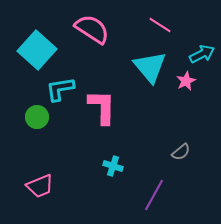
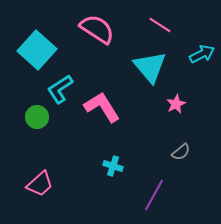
pink semicircle: moved 5 px right
pink star: moved 10 px left, 23 px down
cyan L-shape: rotated 24 degrees counterclockwise
pink L-shape: rotated 33 degrees counterclockwise
pink trapezoid: moved 2 px up; rotated 20 degrees counterclockwise
